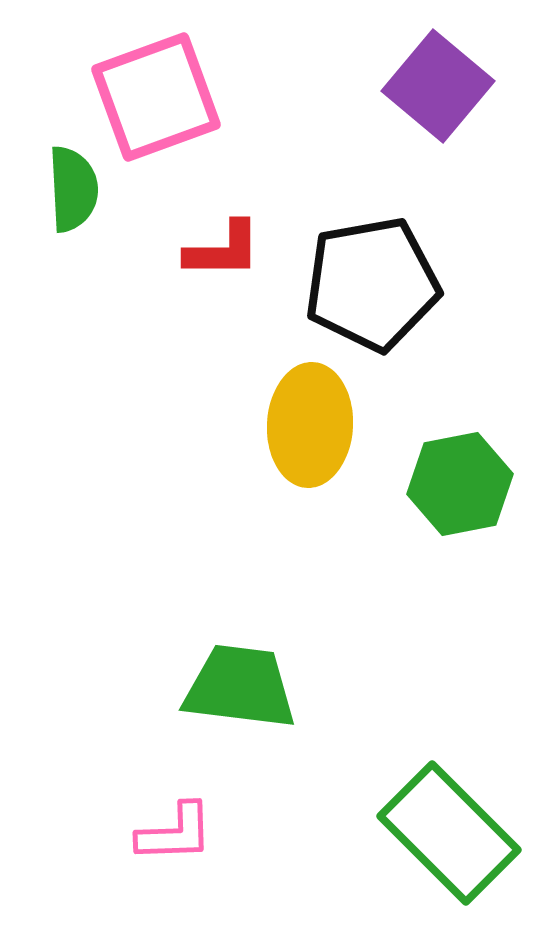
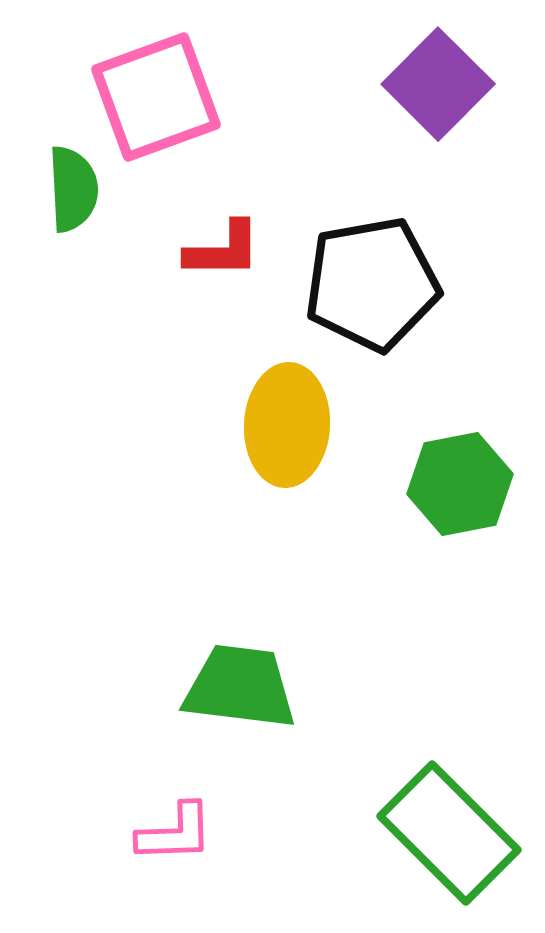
purple square: moved 2 px up; rotated 5 degrees clockwise
yellow ellipse: moved 23 px left
